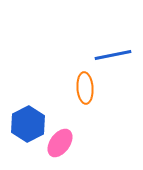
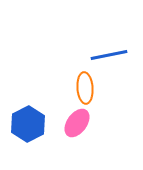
blue line: moved 4 px left
pink ellipse: moved 17 px right, 20 px up
